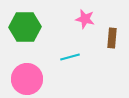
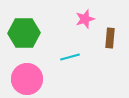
pink star: rotated 30 degrees counterclockwise
green hexagon: moved 1 px left, 6 px down
brown rectangle: moved 2 px left
